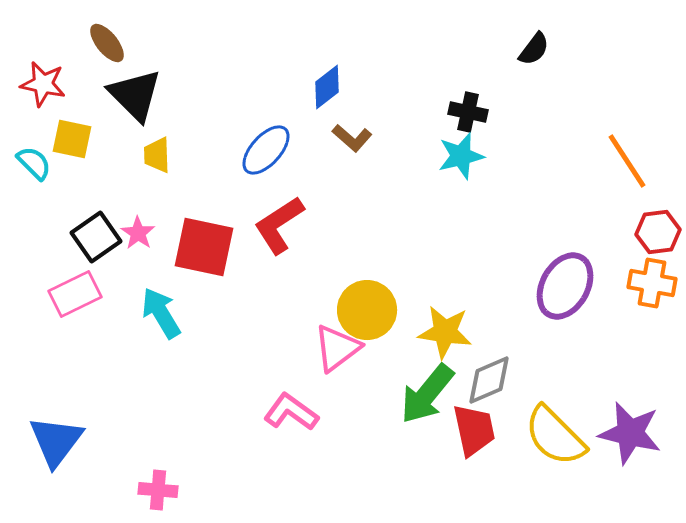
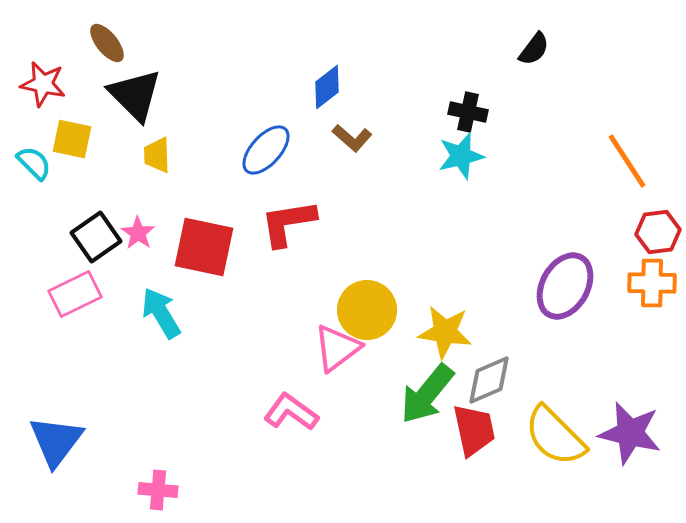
red L-shape: moved 9 px right, 2 px up; rotated 24 degrees clockwise
orange cross: rotated 9 degrees counterclockwise
